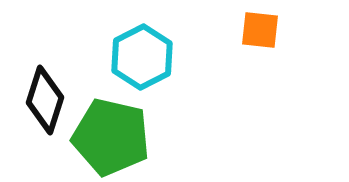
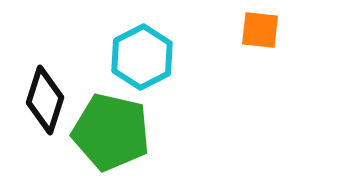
green pentagon: moved 5 px up
